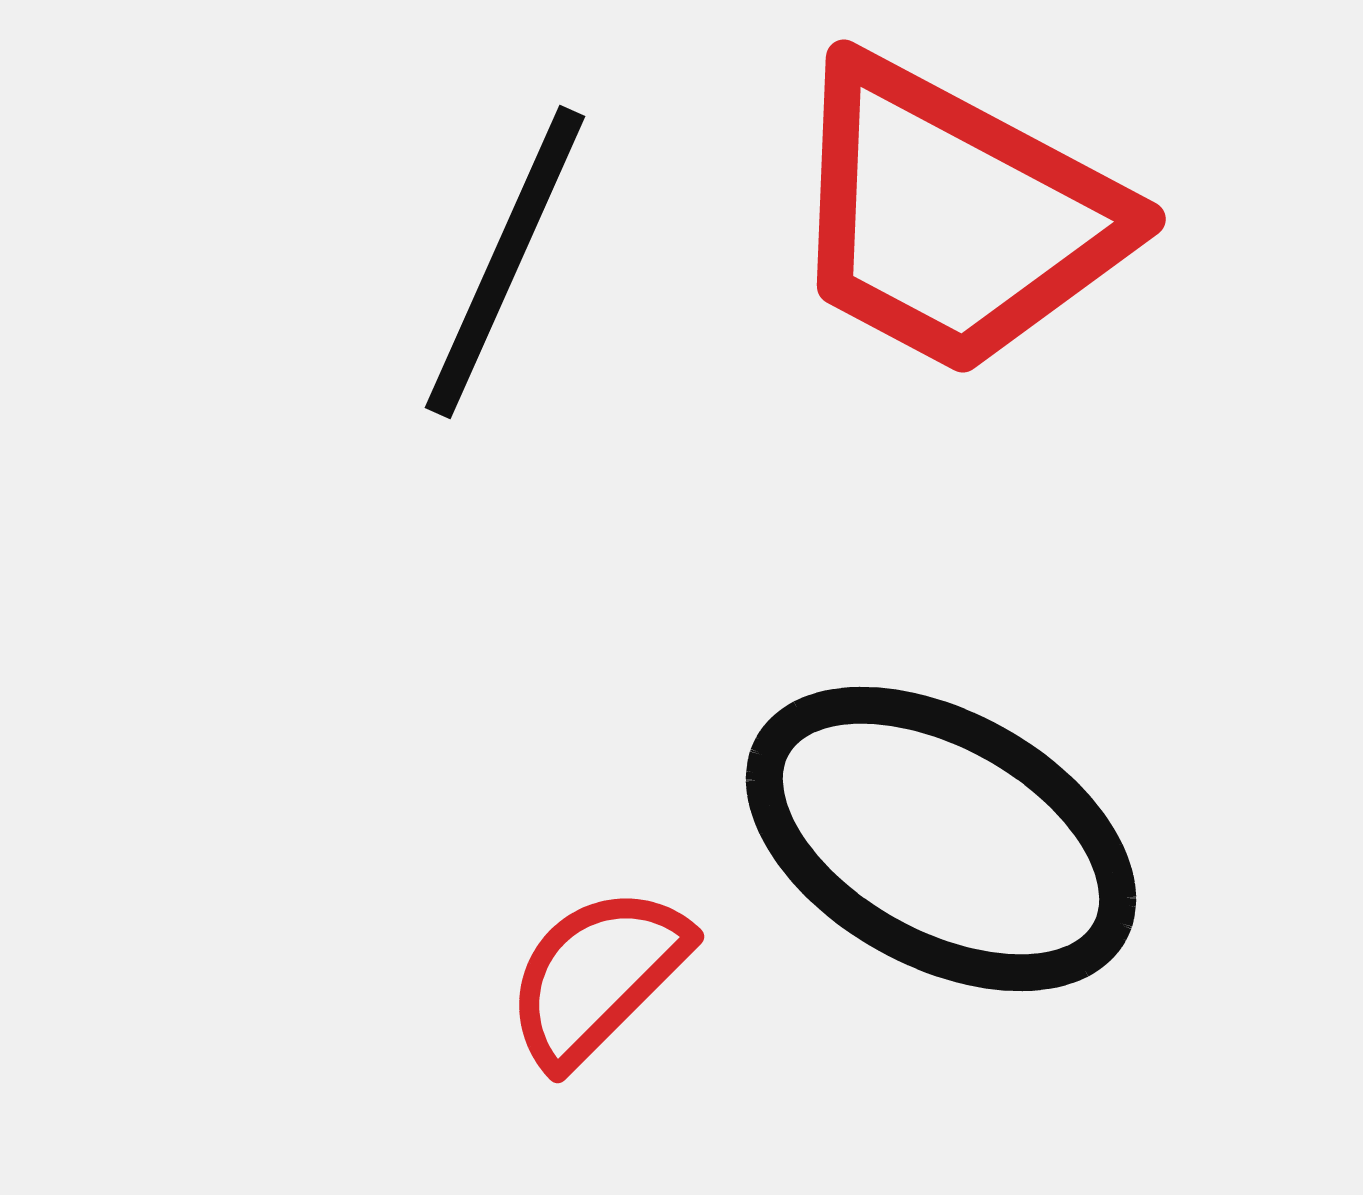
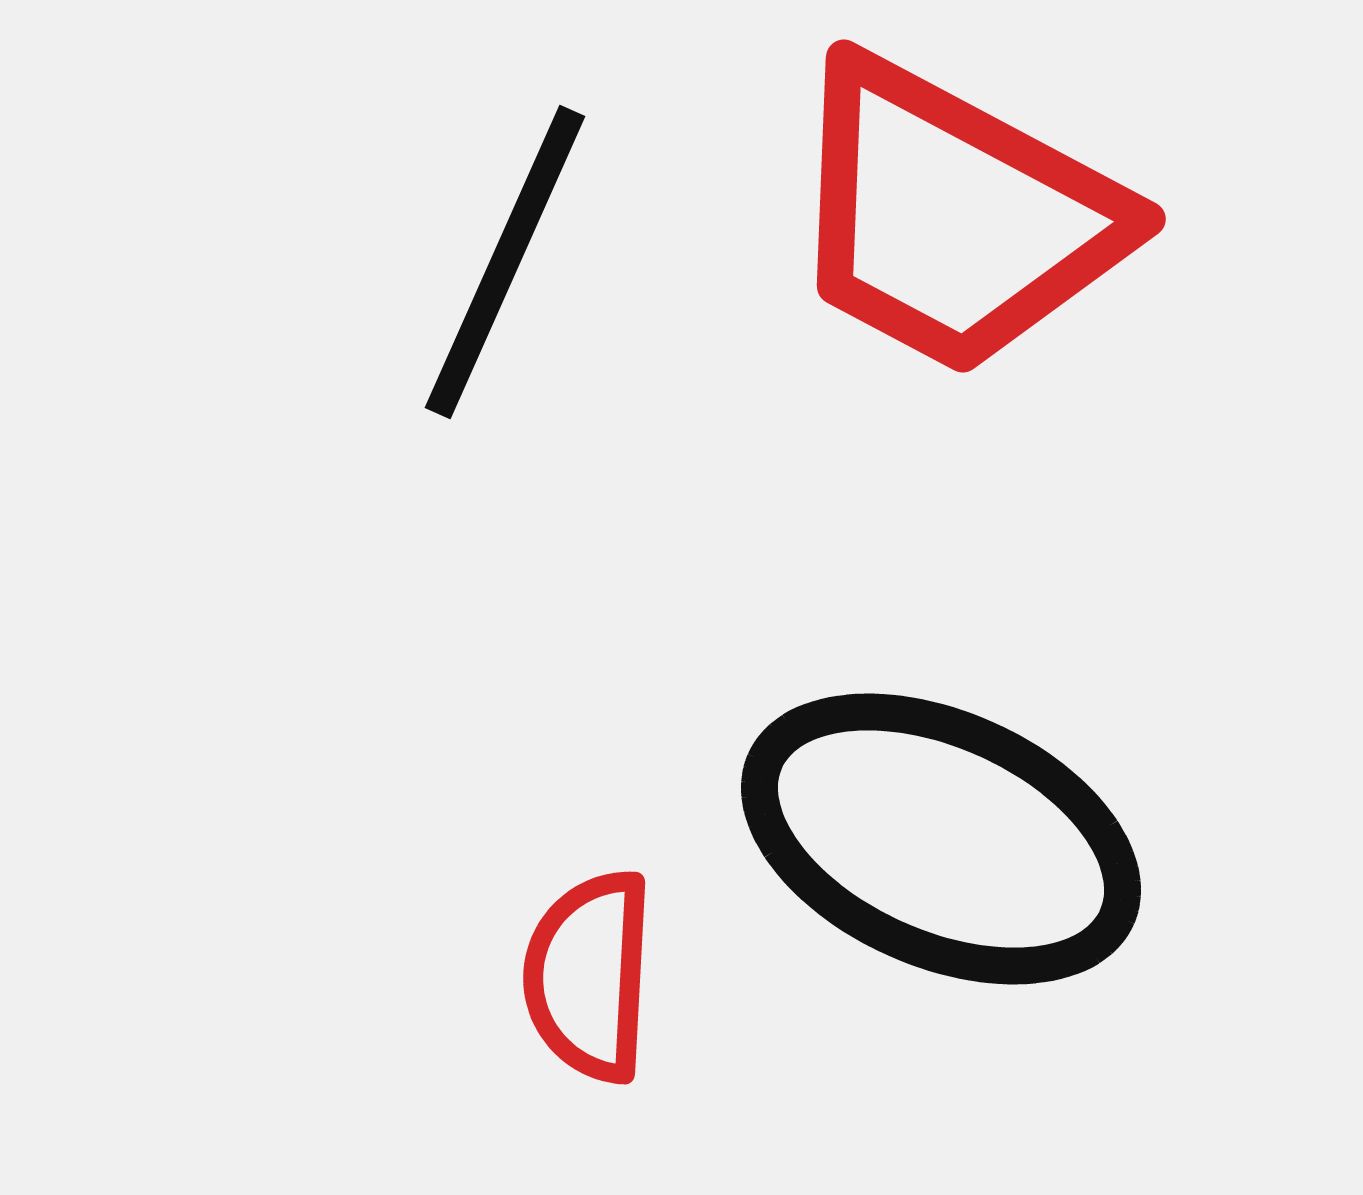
black ellipse: rotated 5 degrees counterclockwise
red semicircle: moved 8 px left; rotated 42 degrees counterclockwise
